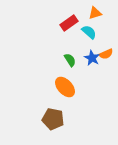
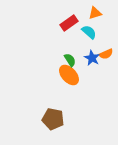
orange ellipse: moved 4 px right, 12 px up
